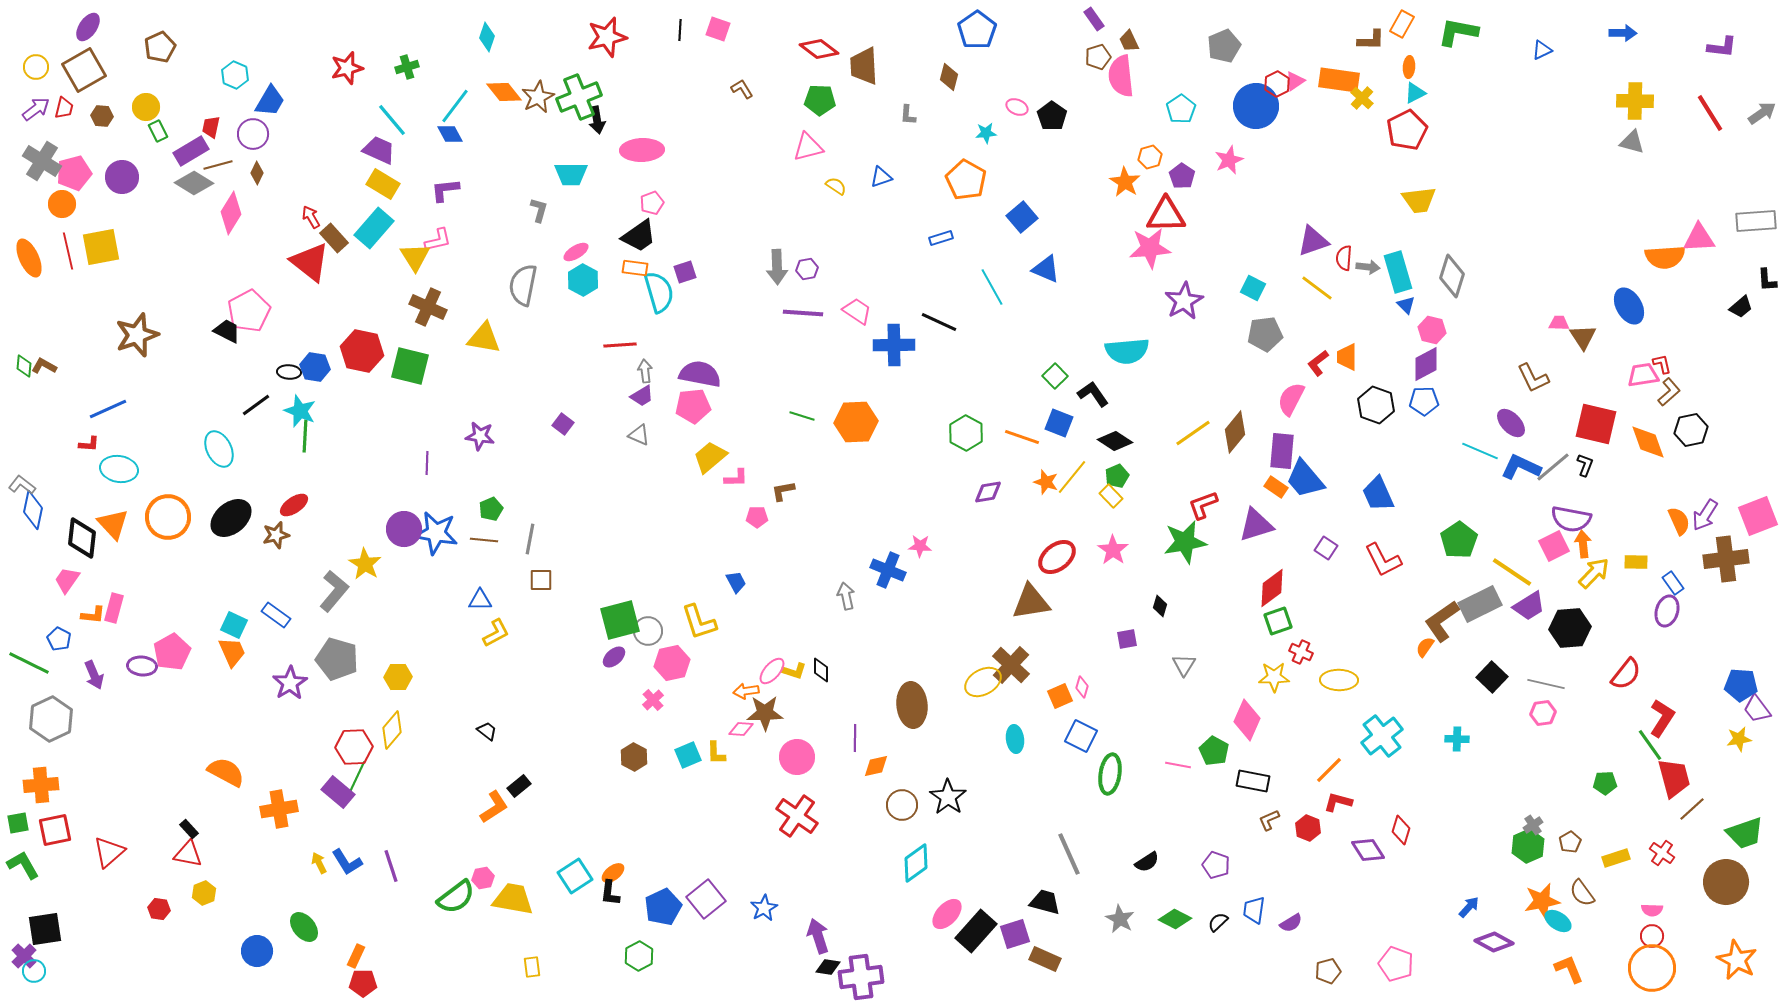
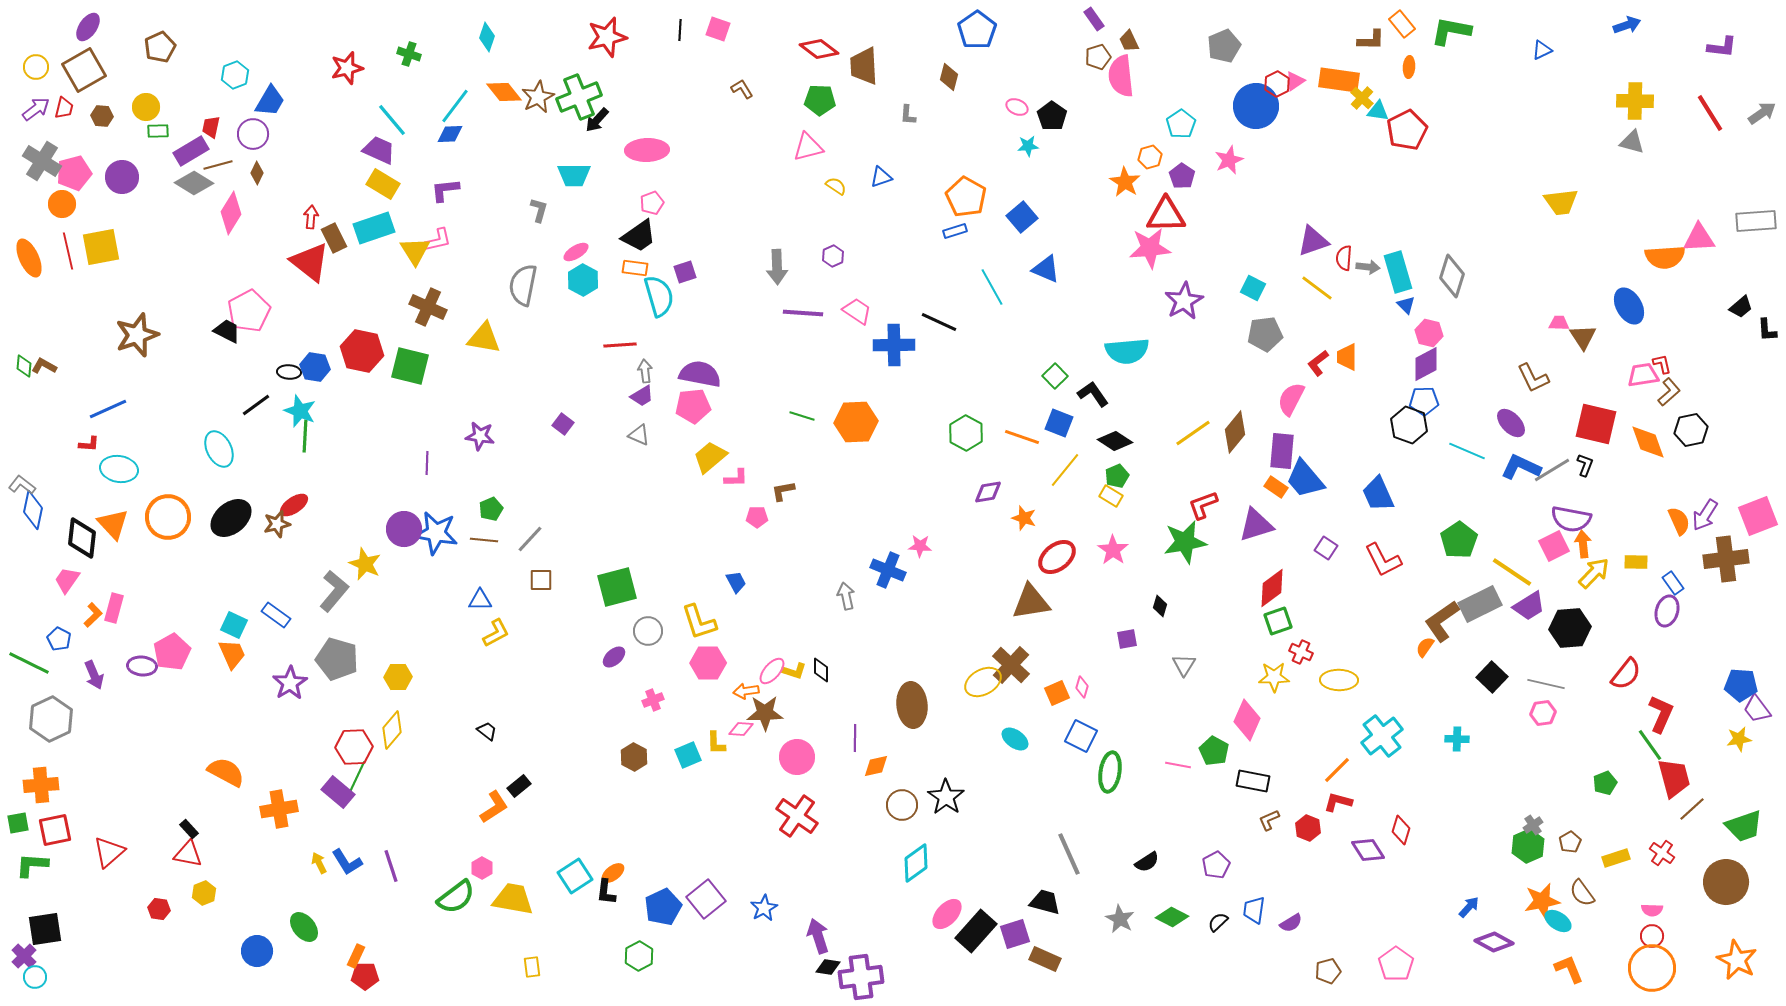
orange rectangle at (1402, 24): rotated 68 degrees counterclockwise
green L-shape at (1458, 32): moved 7 px left, 1 px up
blue arrow at (1623, 33): moved 4 px right, 8 px up; rotated 20 degrees counterclockwise
green cross at (407, 67): moved 2 px right, 13 px up; rotated 35 degrees clockwise
cyan hexagon at (235, 75): rotated 16 degrees clockwise
cyan triangle at (1415, 93): moved 37 px left, 18 px down; rotated 35 degrees clockwise
cyan pentagon at (1181, 109): moved 15 px down
black arrow at (597, 120): rotated 52 degrees clockwise
green rectangle at (158, 131): rotated 65 degrees counterclockwise
cyan star at (986, 133): moved 42 px right, 13 px down
blue diamond at (450, 134): rotated 64 degrees counterclockwise
pink ellipse at (642, 150): moved 5 px right
cyan trapezoid at (571, 174): moved 3 px right, 1 px down
orange pentagon at (966, 180): moved 17 px down
yellow trapezoid at (1419, 200): moved 142 px right, 2 px down
red arrow at (311, 217): rotated 35 degrees clockwise
cyan rectangle at (374, 228): rotated 30 degrees clockwise
brown rectangle at (334, 238): rotated 16 degrees clockwise
blue rectangle at (941, 238): moved 14 px right, 7 px up
yellow triangle at (415, 257): moved 6 px up
purple hexagon at (807, 269): moved 26 px right, 13 px up; rotated 15 degrees counterclockwise
black L-shape at (1767, 280): moved 50 px down
cyan semicircle at (659, 292): moved 4 px down
pink hexagon at (1432, 330): moved 3 px left, 3 px down
black hexagon at (1376, 405): moved 33 px right, 20 px down
cyan line at (1480, 451): moved 13 px left
gray line at (1553, 467): moved 1 px left, 3 px down; rotated 9 degrees clockwise
yellow line at (1072, 477): moved 7 px left, 7 px up
orange star at (1046, 482): moved 22 px left, 36 px down
yellow rectangle at (1111, 496): rotated 15 degrees counterclockwise
brown star at (276, 535): moved 1 px right, 11 px up
gray line at (530, 539): rotated 32 degrees clockwise
yellow star at (365, 564): rotated 8 degrees counterclockwise
orange L-shape at (93, 615): rotated 50 degrees counterclockwise
green square at (620, 620): moved 3 px left, 33 px up
orange trapezoid at (232, 652): moved 2 px down
pink hexagon at (672, 663): moved 36 px right; rotated 12 degrees clockwise
orange square at (1060, 696): moved 3 px left, 3 px up
pink cross at (653, 700): rotated 20 degrees clockwise
red L-shape at (1662, 718): moved 1 px left, 4 px up; rotated 9 degrees counterclockwise
cyan ellipse at (1015, 739): rotated 48 degrees counterclockwise
yellow L-shape at (716, 753): moved 10 px up
orange line at (1329, 770): moved 8 px right
green ellipse at (1110, 774): moved 2 px up
green pentagon at (1605, 783): rotated 20 degrees counterclockwise
black star at (948, 797): moved 2 px left
green trapezoid at (1745, 833): moved 1 px left, 7 px up
green L-shape at (23, 865): moved 9 px right; rotated 56 degrees counterclockwise
purple pentagon at (1216, 865): rotated 24 degrees clockwise
pink hexagon at (483, 878): moved 1 px left, 10 px up; rotated 20 degrees counterclockwise
black L-shape at (610, 893): moved 4 px left, 1 px up
green diamond at (1175, 919): moved 3 px left, 2 px up
pink pentagon at (1396, 964): rotated 16 degrees clockwise
cyan circle at (34, 971): moved 1 px right, 6 px down
red pentagon at (363, 983): moved 2 px right, 7 px up
